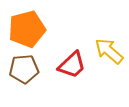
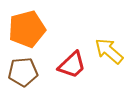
brown pentagon: moved 1 px left, 3 px down
